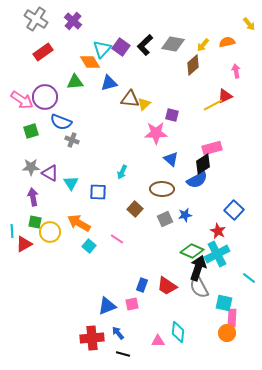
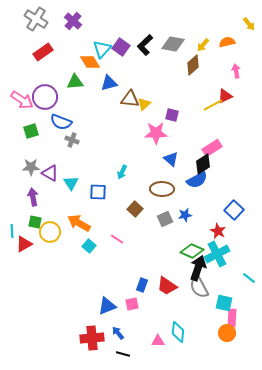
pink rectangle at (212, 148): rotated 18 degrees counterclockwise
